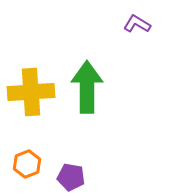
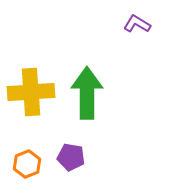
green arrow: moved 6 px down
purple pentagon: moved 20 px up
